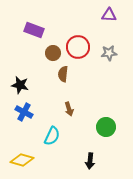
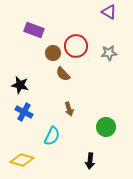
purple triangle: moved 3 px up; rotated 28 degrees clockwise
red circle: moved 2 px left, 1 px up
brown semicircle: rotated 49 degrees counterclockwise
